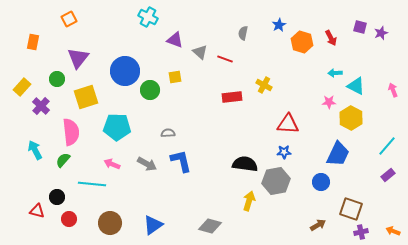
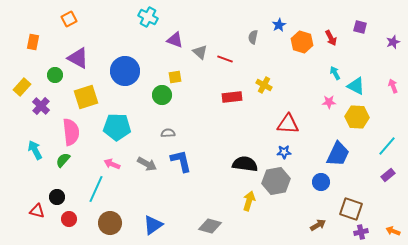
gray semicircle at (243, 33): moved 10 px right, 4 px down
purple star at (381, 33): moved 12 px right, 9 px down
purple triangle at (78, 58): rotated 40 degrees counterclockwise
cyan arrow at (335, 73): rotated 64 degrees clockwise
green circle at (57, 79): moved 2 px left, 4 px up
green circle at (150, 90): moved 12 px right, 5 px down
pink arrow at (393, 90): moved 4 px up
yellow hexagon at (351, 118): moved 6 px right, 1 px up; rotated 25 degrees counterclockwise
cyan line at (92, 184): moved 4 px right, 5 px down; rotated 72 degrees counterclockwise
